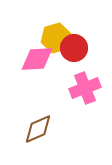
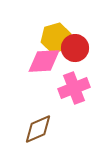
red circle: moved 1 px right
pink diamond: moved 7 px right, 2 px down
pink cross: moved 11 px left
